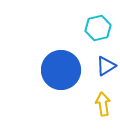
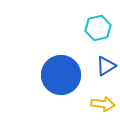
blue circle: moved 5 px down
yellow arrow: rotated 105 degrees clockwise
